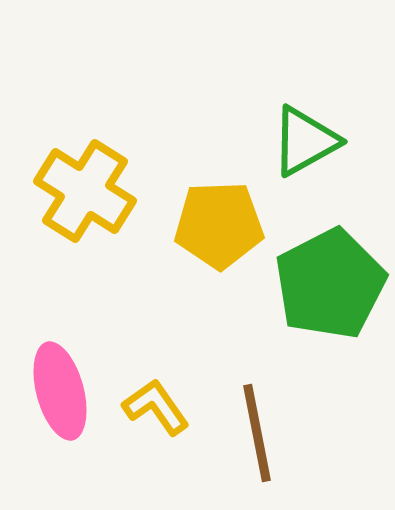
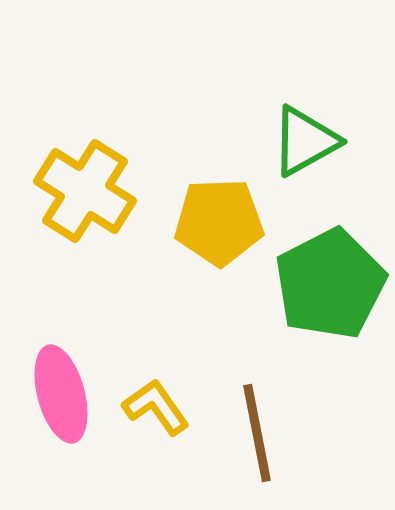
yellow pentagon: moved 3 px up
pink ellipse: moved 1 px right, 3 px down
